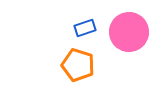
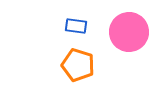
blue rectangle: moved 9 px left, 2 px up; rotated 25 degrees clockwise
